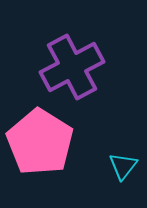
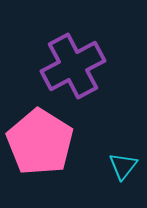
purple cross: moved 1 px right, 1 px up
